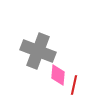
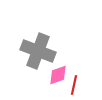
pink diamond: rotated 65 degrees clockwise
